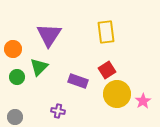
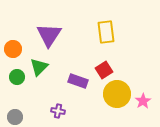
red square: moved 3 px left
